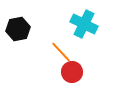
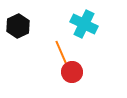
black hexagon: moved 3 px up; rotated 15 degrees counterclockwise
orange line: rotated 20 degrees clockwise
